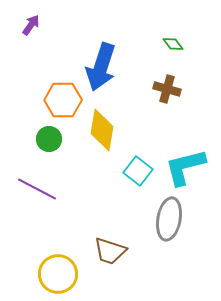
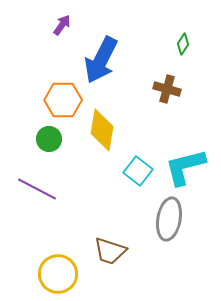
purple arrow: moved 31 px right
green diamond: moved 10 px right; rotated 70 degrees clockwise
blue arrow: moved 7 px up; rotated 9 degrees clockwise
